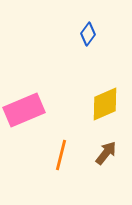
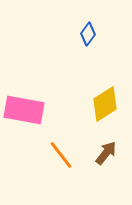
yellow diamond: rotated 9 degrees counterclockwise
pink rectangle: rotated 33 degrees clockwise
orange line: rotated 52 degrees counterclockwise
